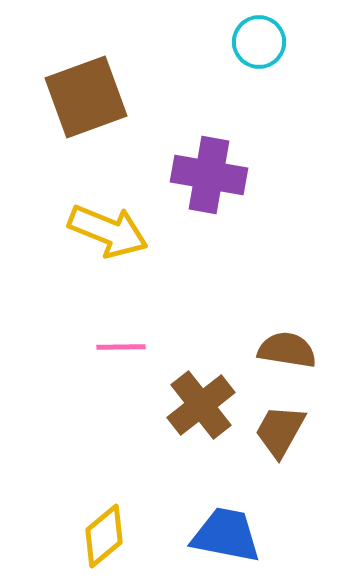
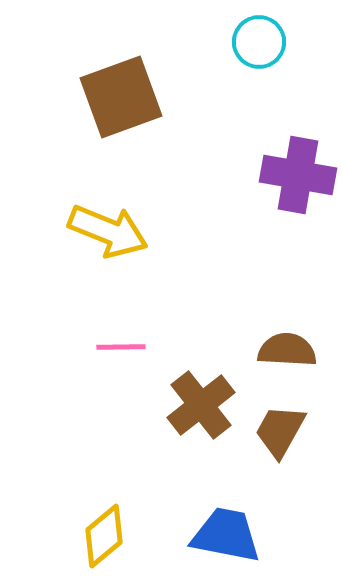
brown square: moved 35 px right
purple cross: moved 89 px right
brown semicircle: rotated 6 degrees counterclockwise
